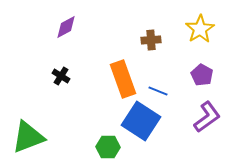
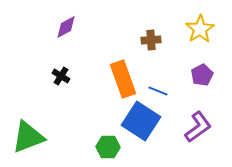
purple pentagon: rotated 15 degrees clockwise
purple L-shape: moved 9 px left, 10 px down
